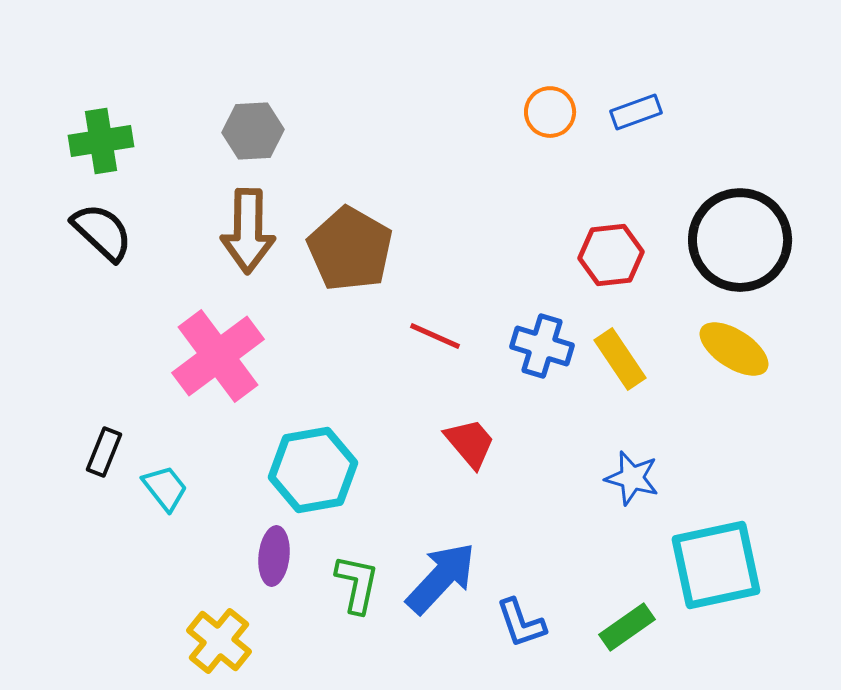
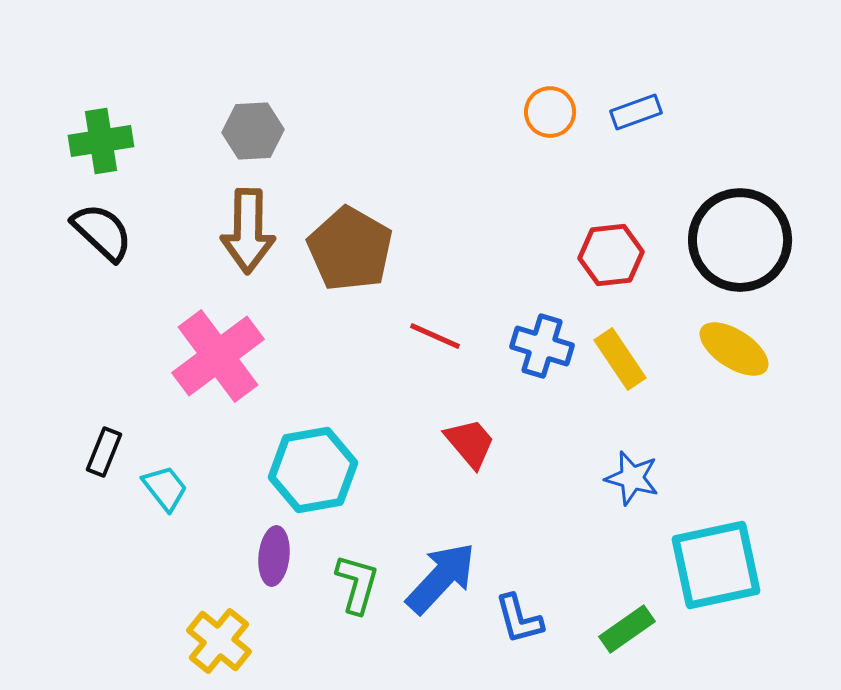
green L-shape: rotated 4 degrees clockwise
blue L-shape: moved 2 px left, 4 px up; rotated 4 degrees clockwise
green rectangle: moved 2 px down
